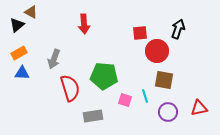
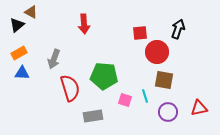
red circle: moved 1 px down
